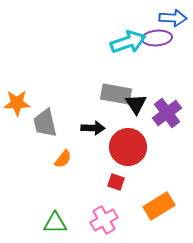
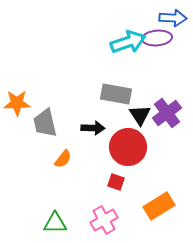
black triangle: moved 4 px right, 11 px down
